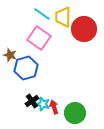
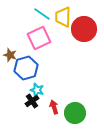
pink square: rotated 30 degrees clockwise
cyan star: moved 6 px left, 14 px up
